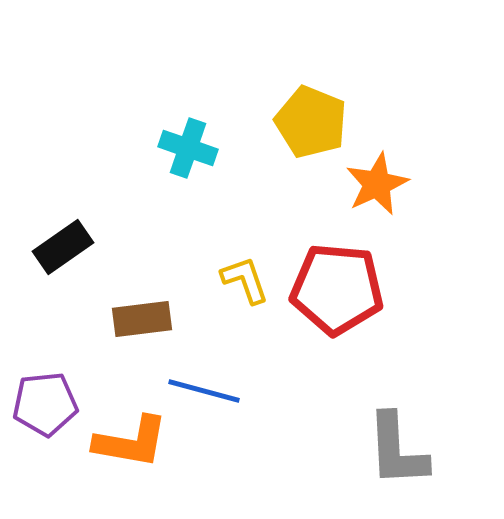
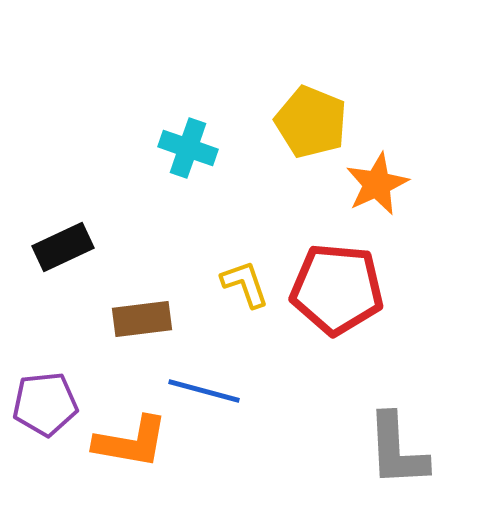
black rectangle: rotated 10 degrees clockwise
yellow L-shape: moved 4 px down
